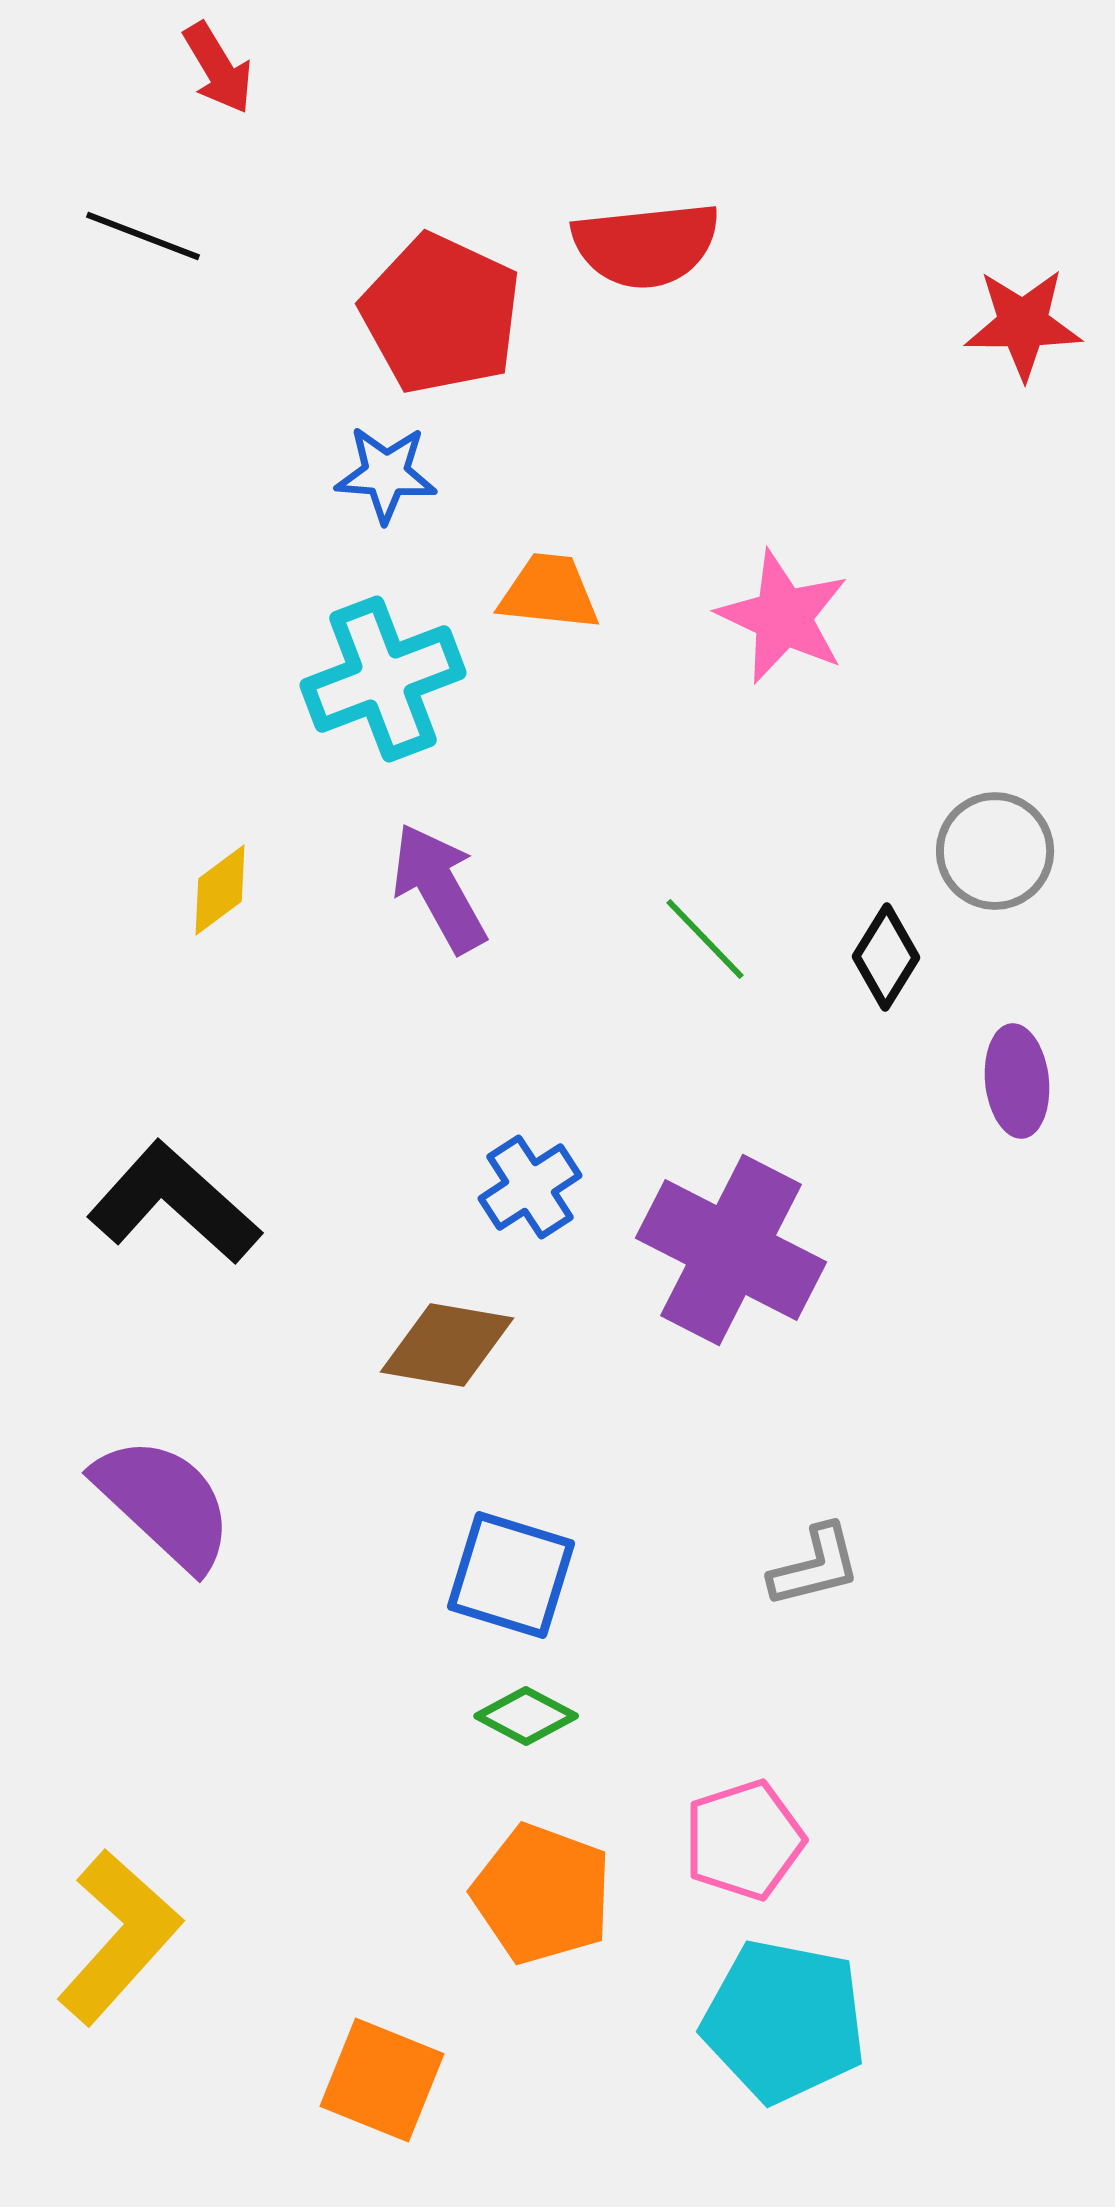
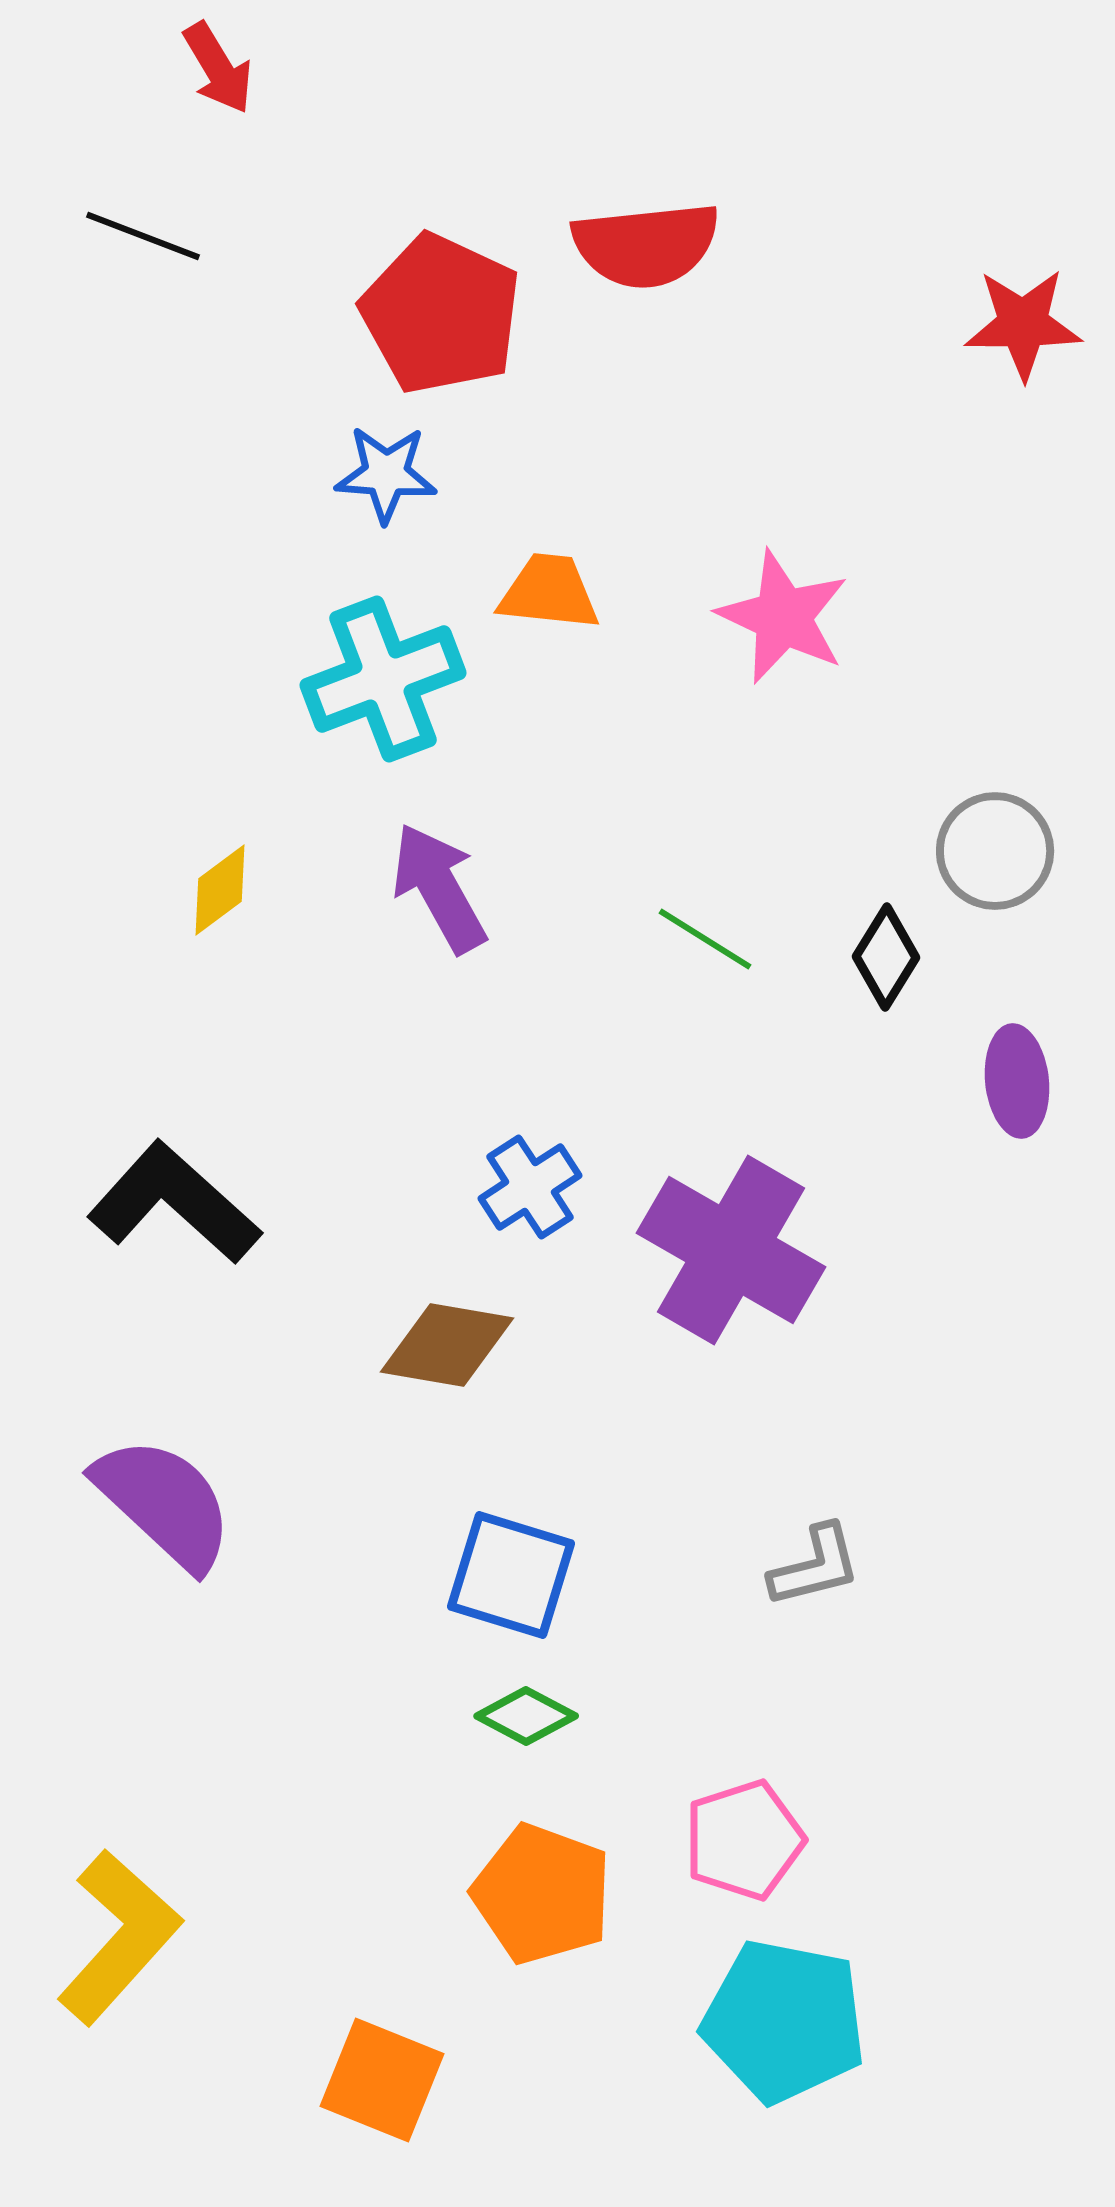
green line: rotated 14 degrees counterclockwise
purple cross: rotated 3 degrees clockwise
